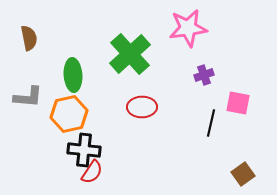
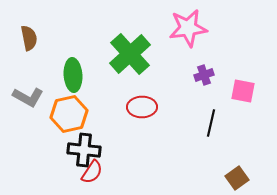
gray L-shape: rotated 24 degrees clockwise
pink square: moved 5 px right, 12 px up
brown square: moved 6 px left, 4 px down
